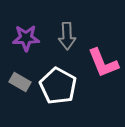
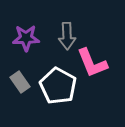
pink L-shape: moved 11 px left
gray rectangle: rotated 25 degrees clockwise
